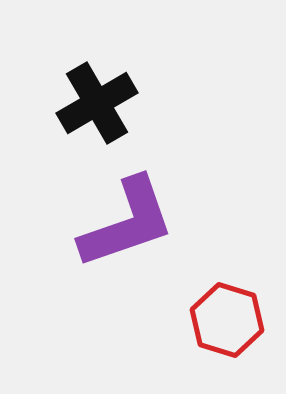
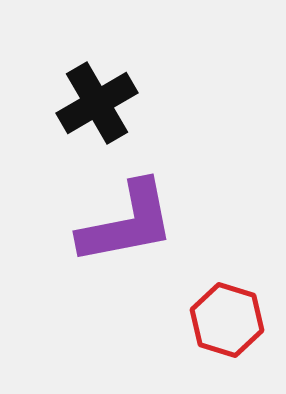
purple L-shape: rotated 8 degrees clockwise
